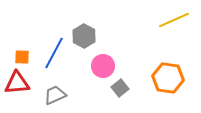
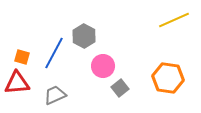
orange square: rotated 14 degrees clockwise
